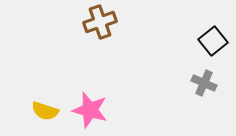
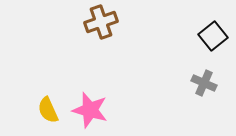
brown cross: moved 1 px right
black square: moved 5 px up
yellow semicircle: moved 3 px right, 1 px up; rotated 48 degrees clockwise
